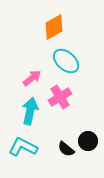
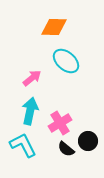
orange diamond: rotated 32 degrees clockwise
pink cross: moved 26 px down
cyan L-shape: moved 2 px up; rotated 36 degrees clockwise
